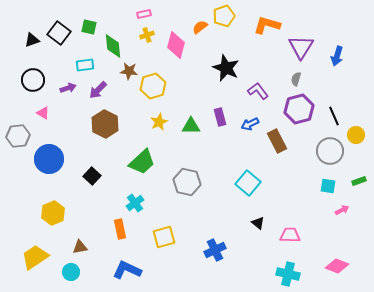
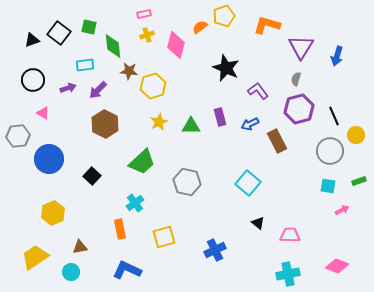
cyan cross at (288, 274): rotated 25 degrees counterclockwise
